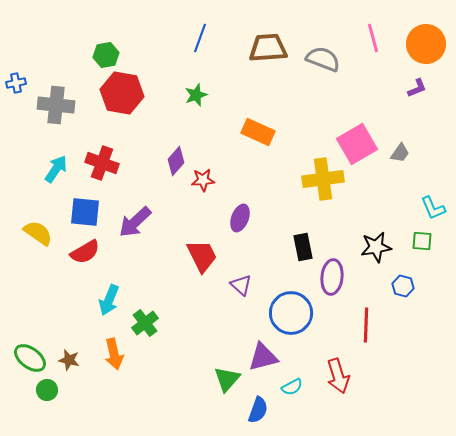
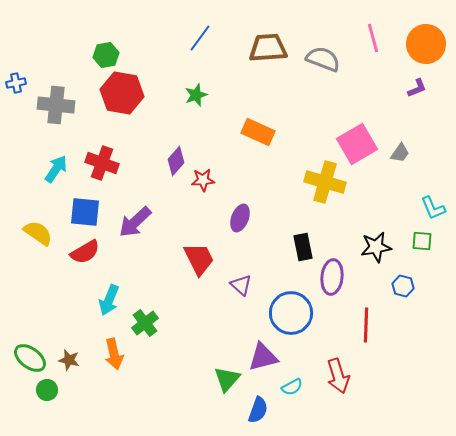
blue line at (200, 38): rotated 16 degrees clockwise
yellow cross at (323, 179): moved 2 px right, 3 px down; rotated 24 degrees clockwise
red trapezoid at (202, 256): moved 3 px left, 3 px down
